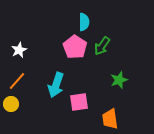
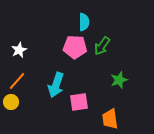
pink pentagon: rotated 30 degrees counterclockwise
yellow circle: moved 2 px up
